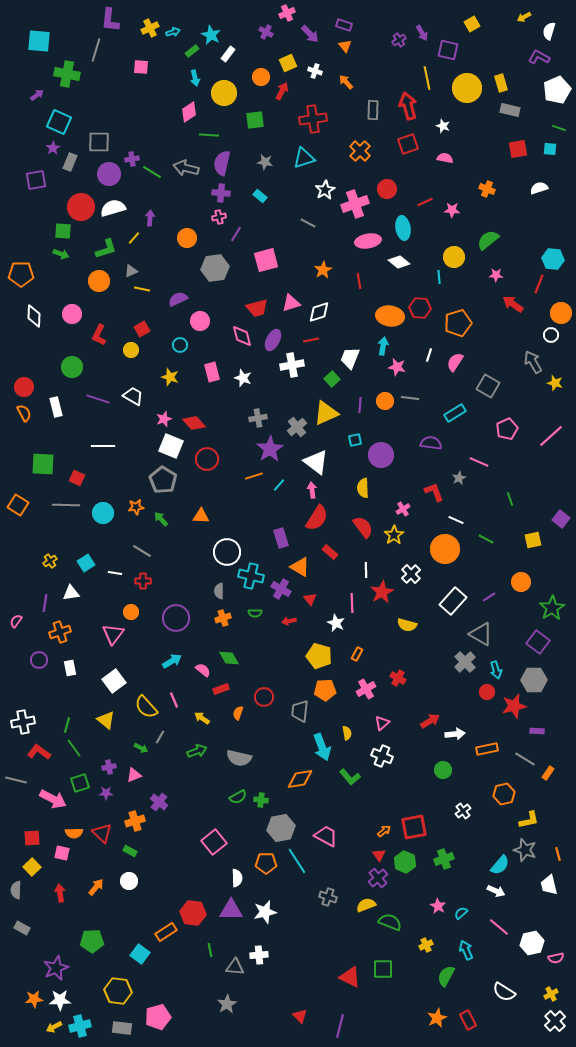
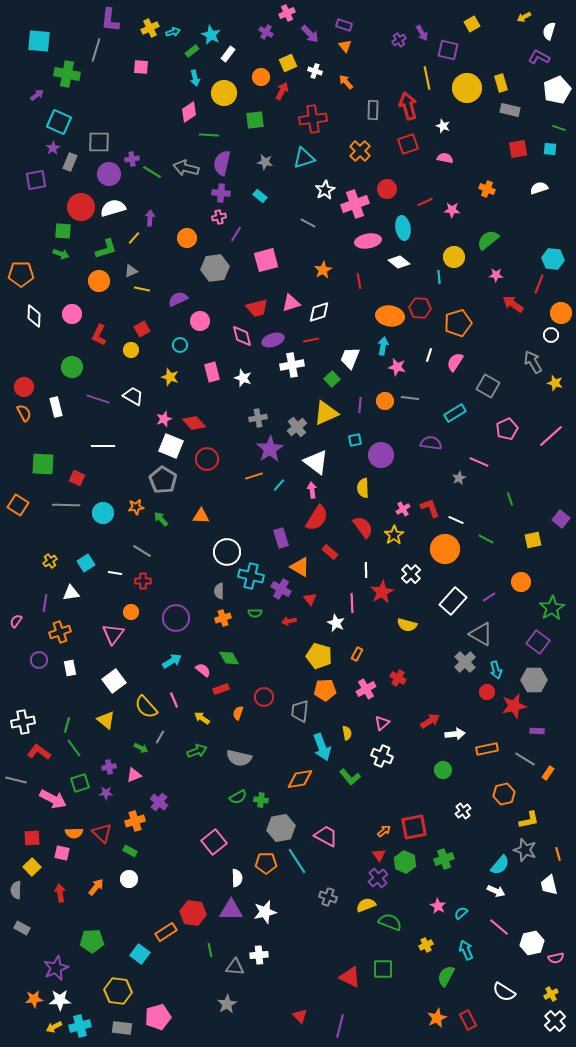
purple ellipse at (273, 340): rotated 45 degrees clockwise
red L-shape at (434, 492): moved 4 px left, 16 px down
white circle at (129, 881): moved 2 px up
